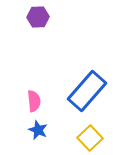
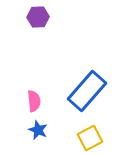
yellow square: rotated 15 degrees clockwise
